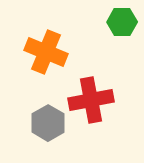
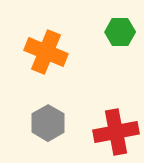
green hexagon: moved 2 px left, 10 px down
red cross: moved 25 px right, 32 px down
